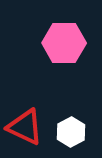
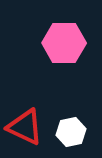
white hexagon: rotated 16 degrees clockwise
